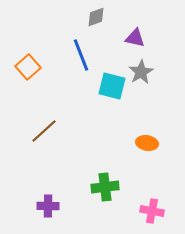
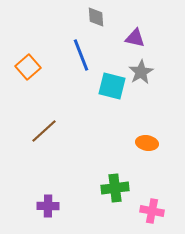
gray diamond: rotated 75 degrees counterclockwise
green cross: moved 10 px right, 1 px down
